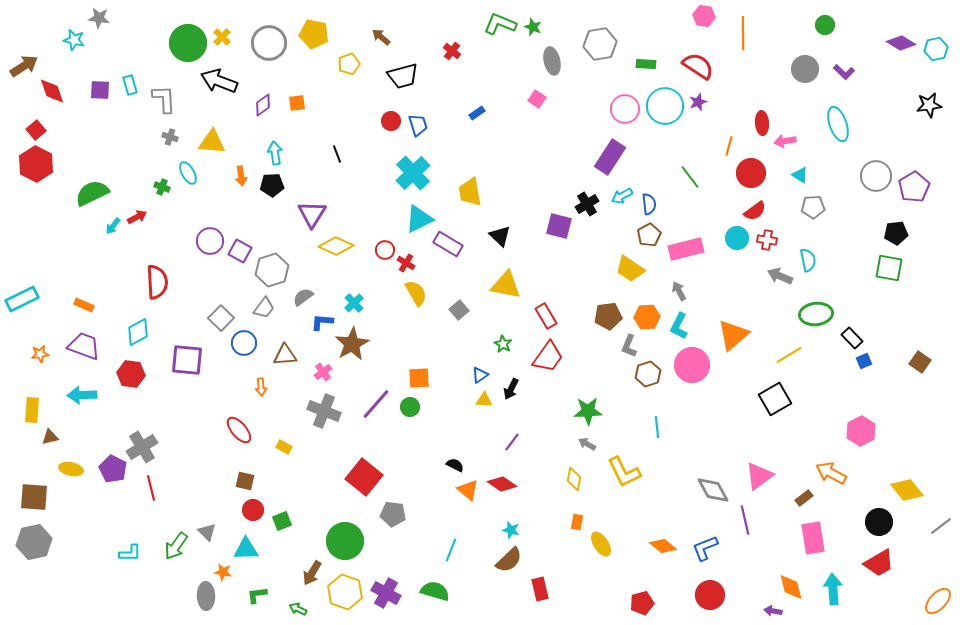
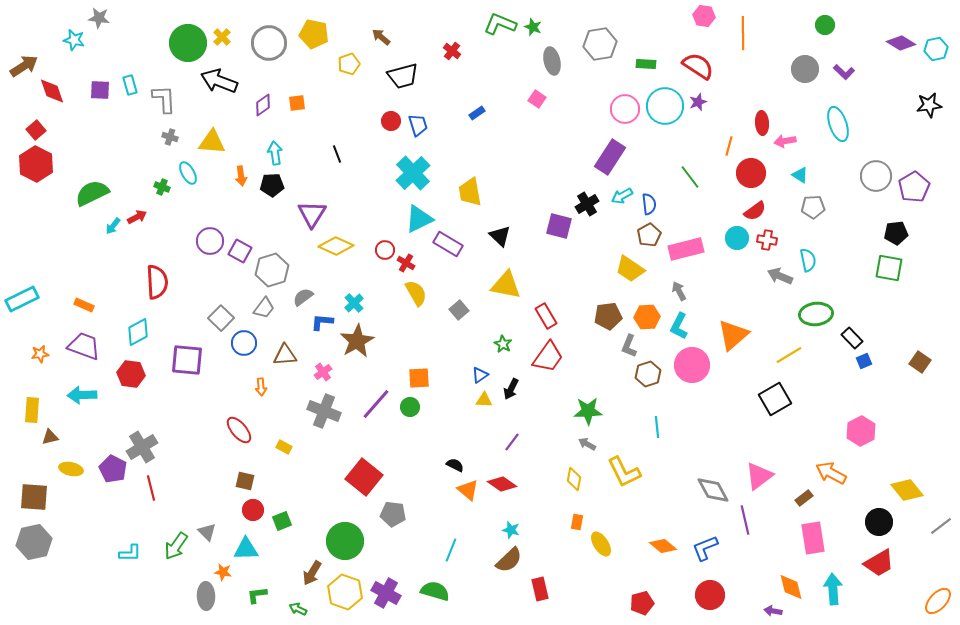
brown star at (352, 344): moved 5 px right, 3 px up
